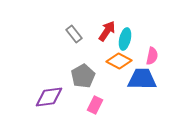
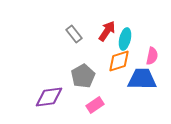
orange diamond: rotated 45 degrees counterclockwise
pink rectangle: rotated 30 degrees clockwise
